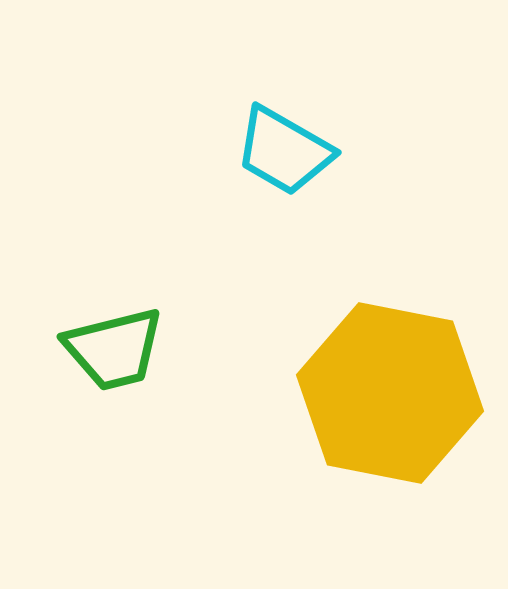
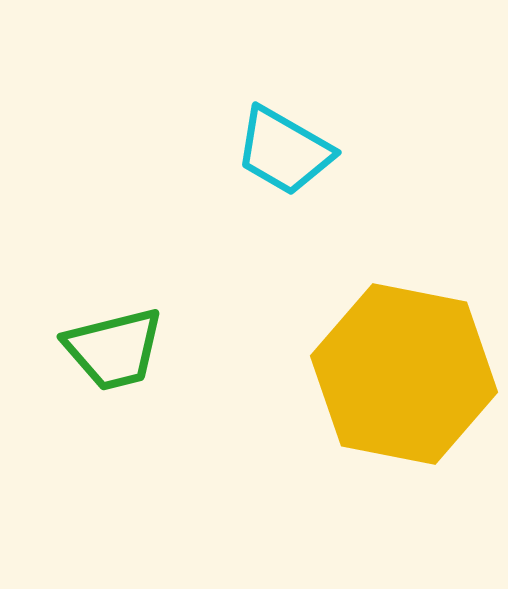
yellow hexagon: moved 14 px right, 19 px up
